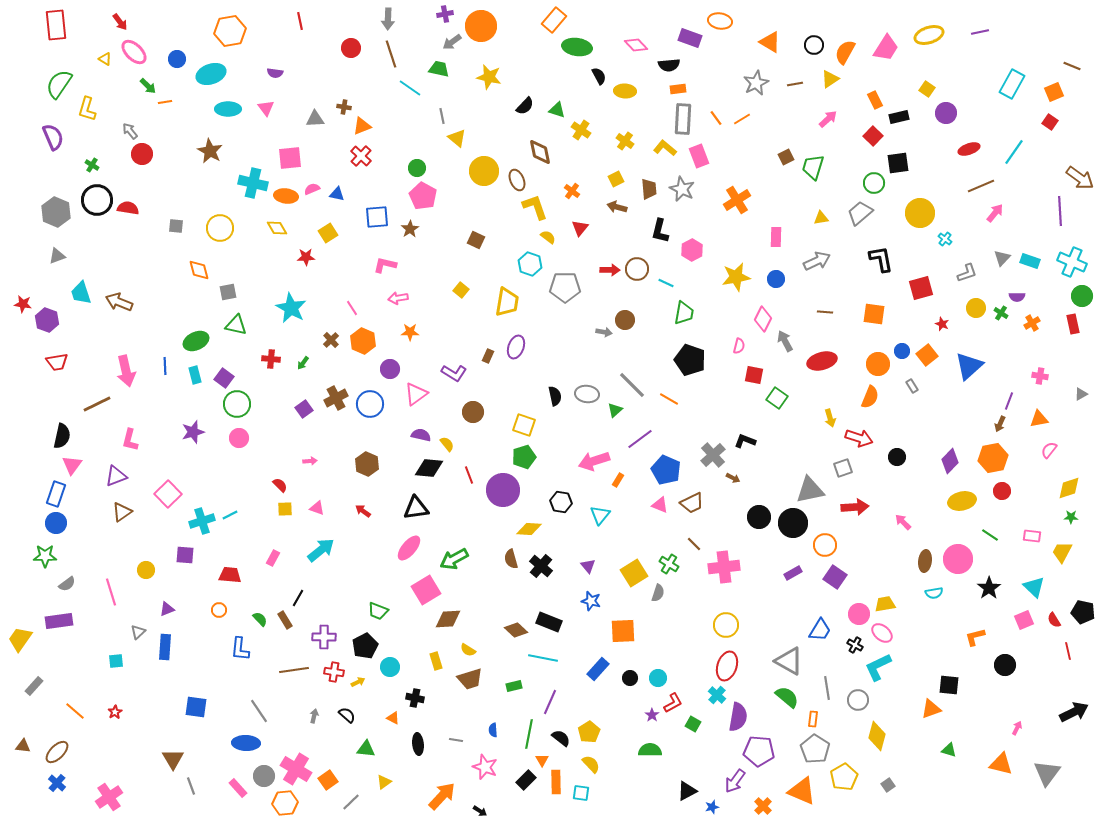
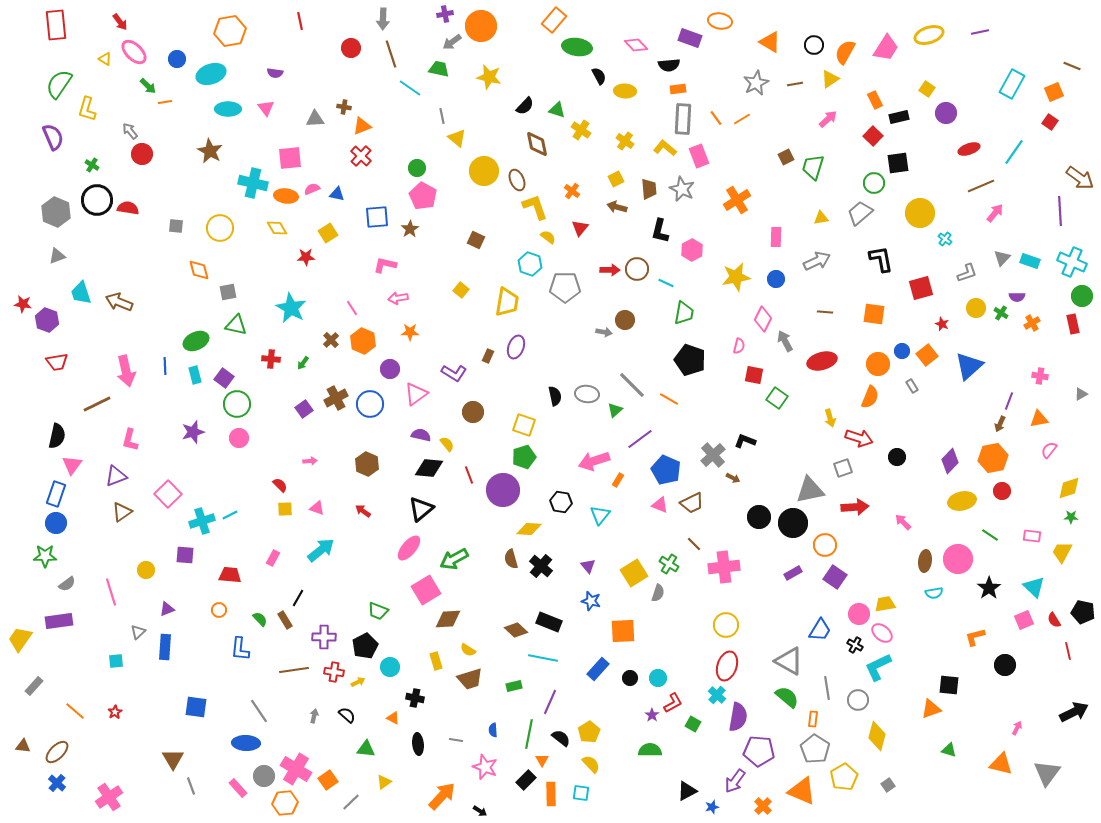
gray arrow at (388, 19): moved 5 px left
brown diamond at (540, 152): moved 3 px left, 8 px up
black semicircle at (62, 436): moved 5 px left
black triangle at (416, 508): moved 5 px right, 1 px down; rotated 32 degrees counterclockwise
orange rectangle at (556, 782): moved 5 px left, 12 px down
